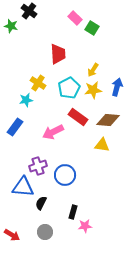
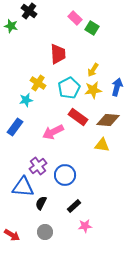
purple cross: rotated 18 degrees counterclockwise
black rectangle: moved 1 px right, 6 px up; rotated 32 degrees clockwise
